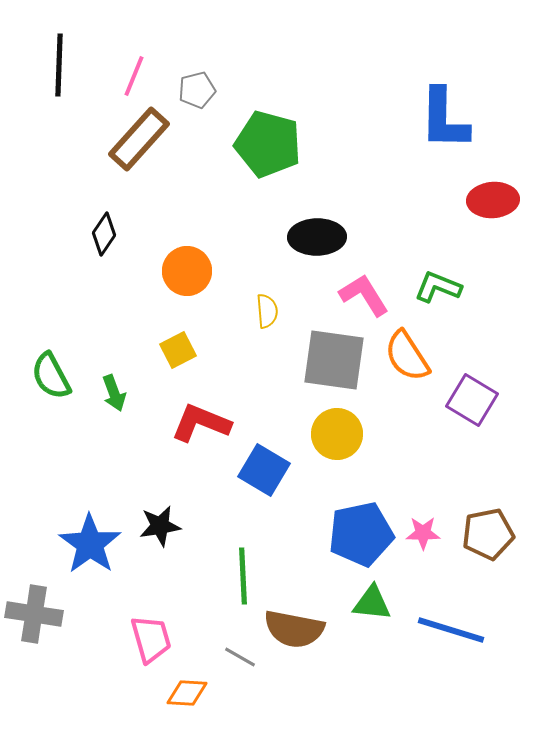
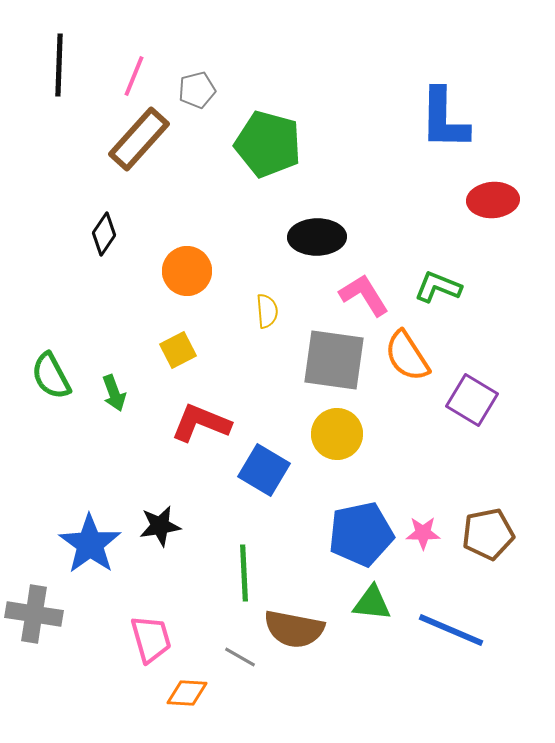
green line: moved 1 px right, 3 px up
blue line: rotated 6 degrees clockwise
